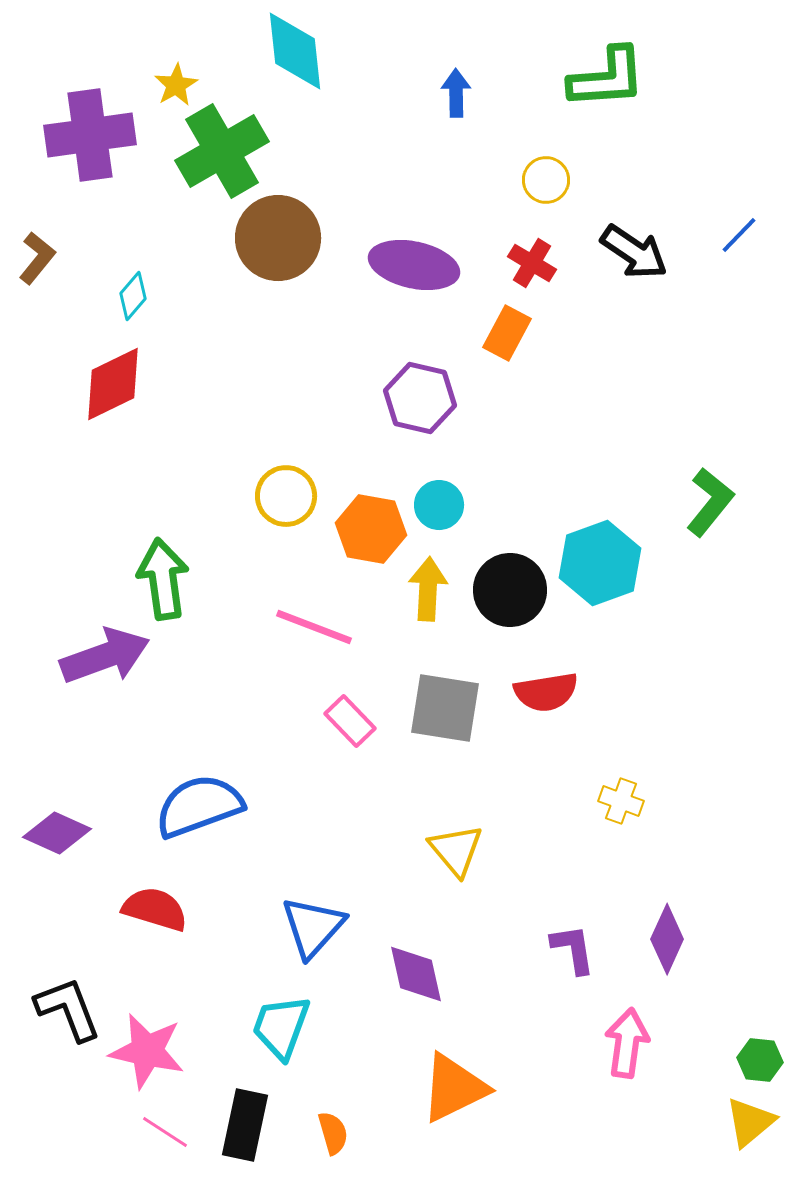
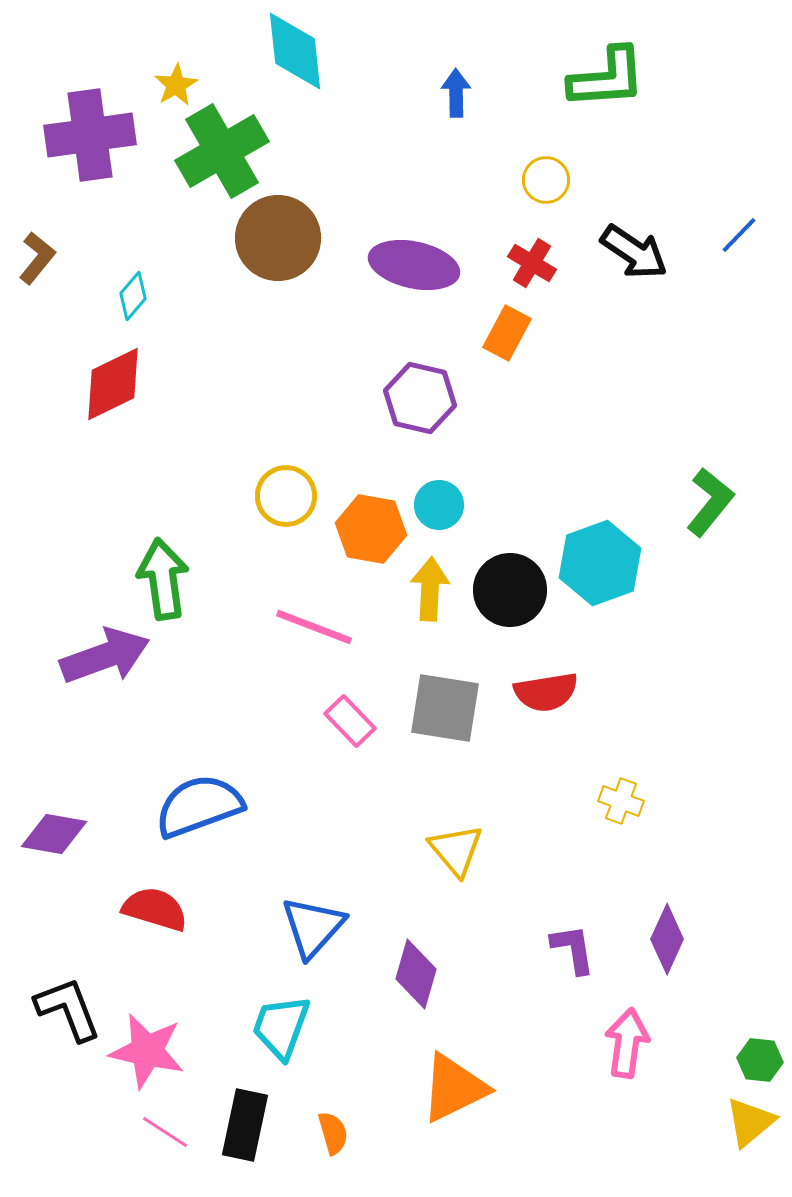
yellow arrow at (428, 589): moved 2 px right
purple diamond at (57, 833): moved 3 px left, 1 px down; rotated 14 degrees counterclockwise
purple diamond at (416, 974): rotated 28 degrees clockwise
